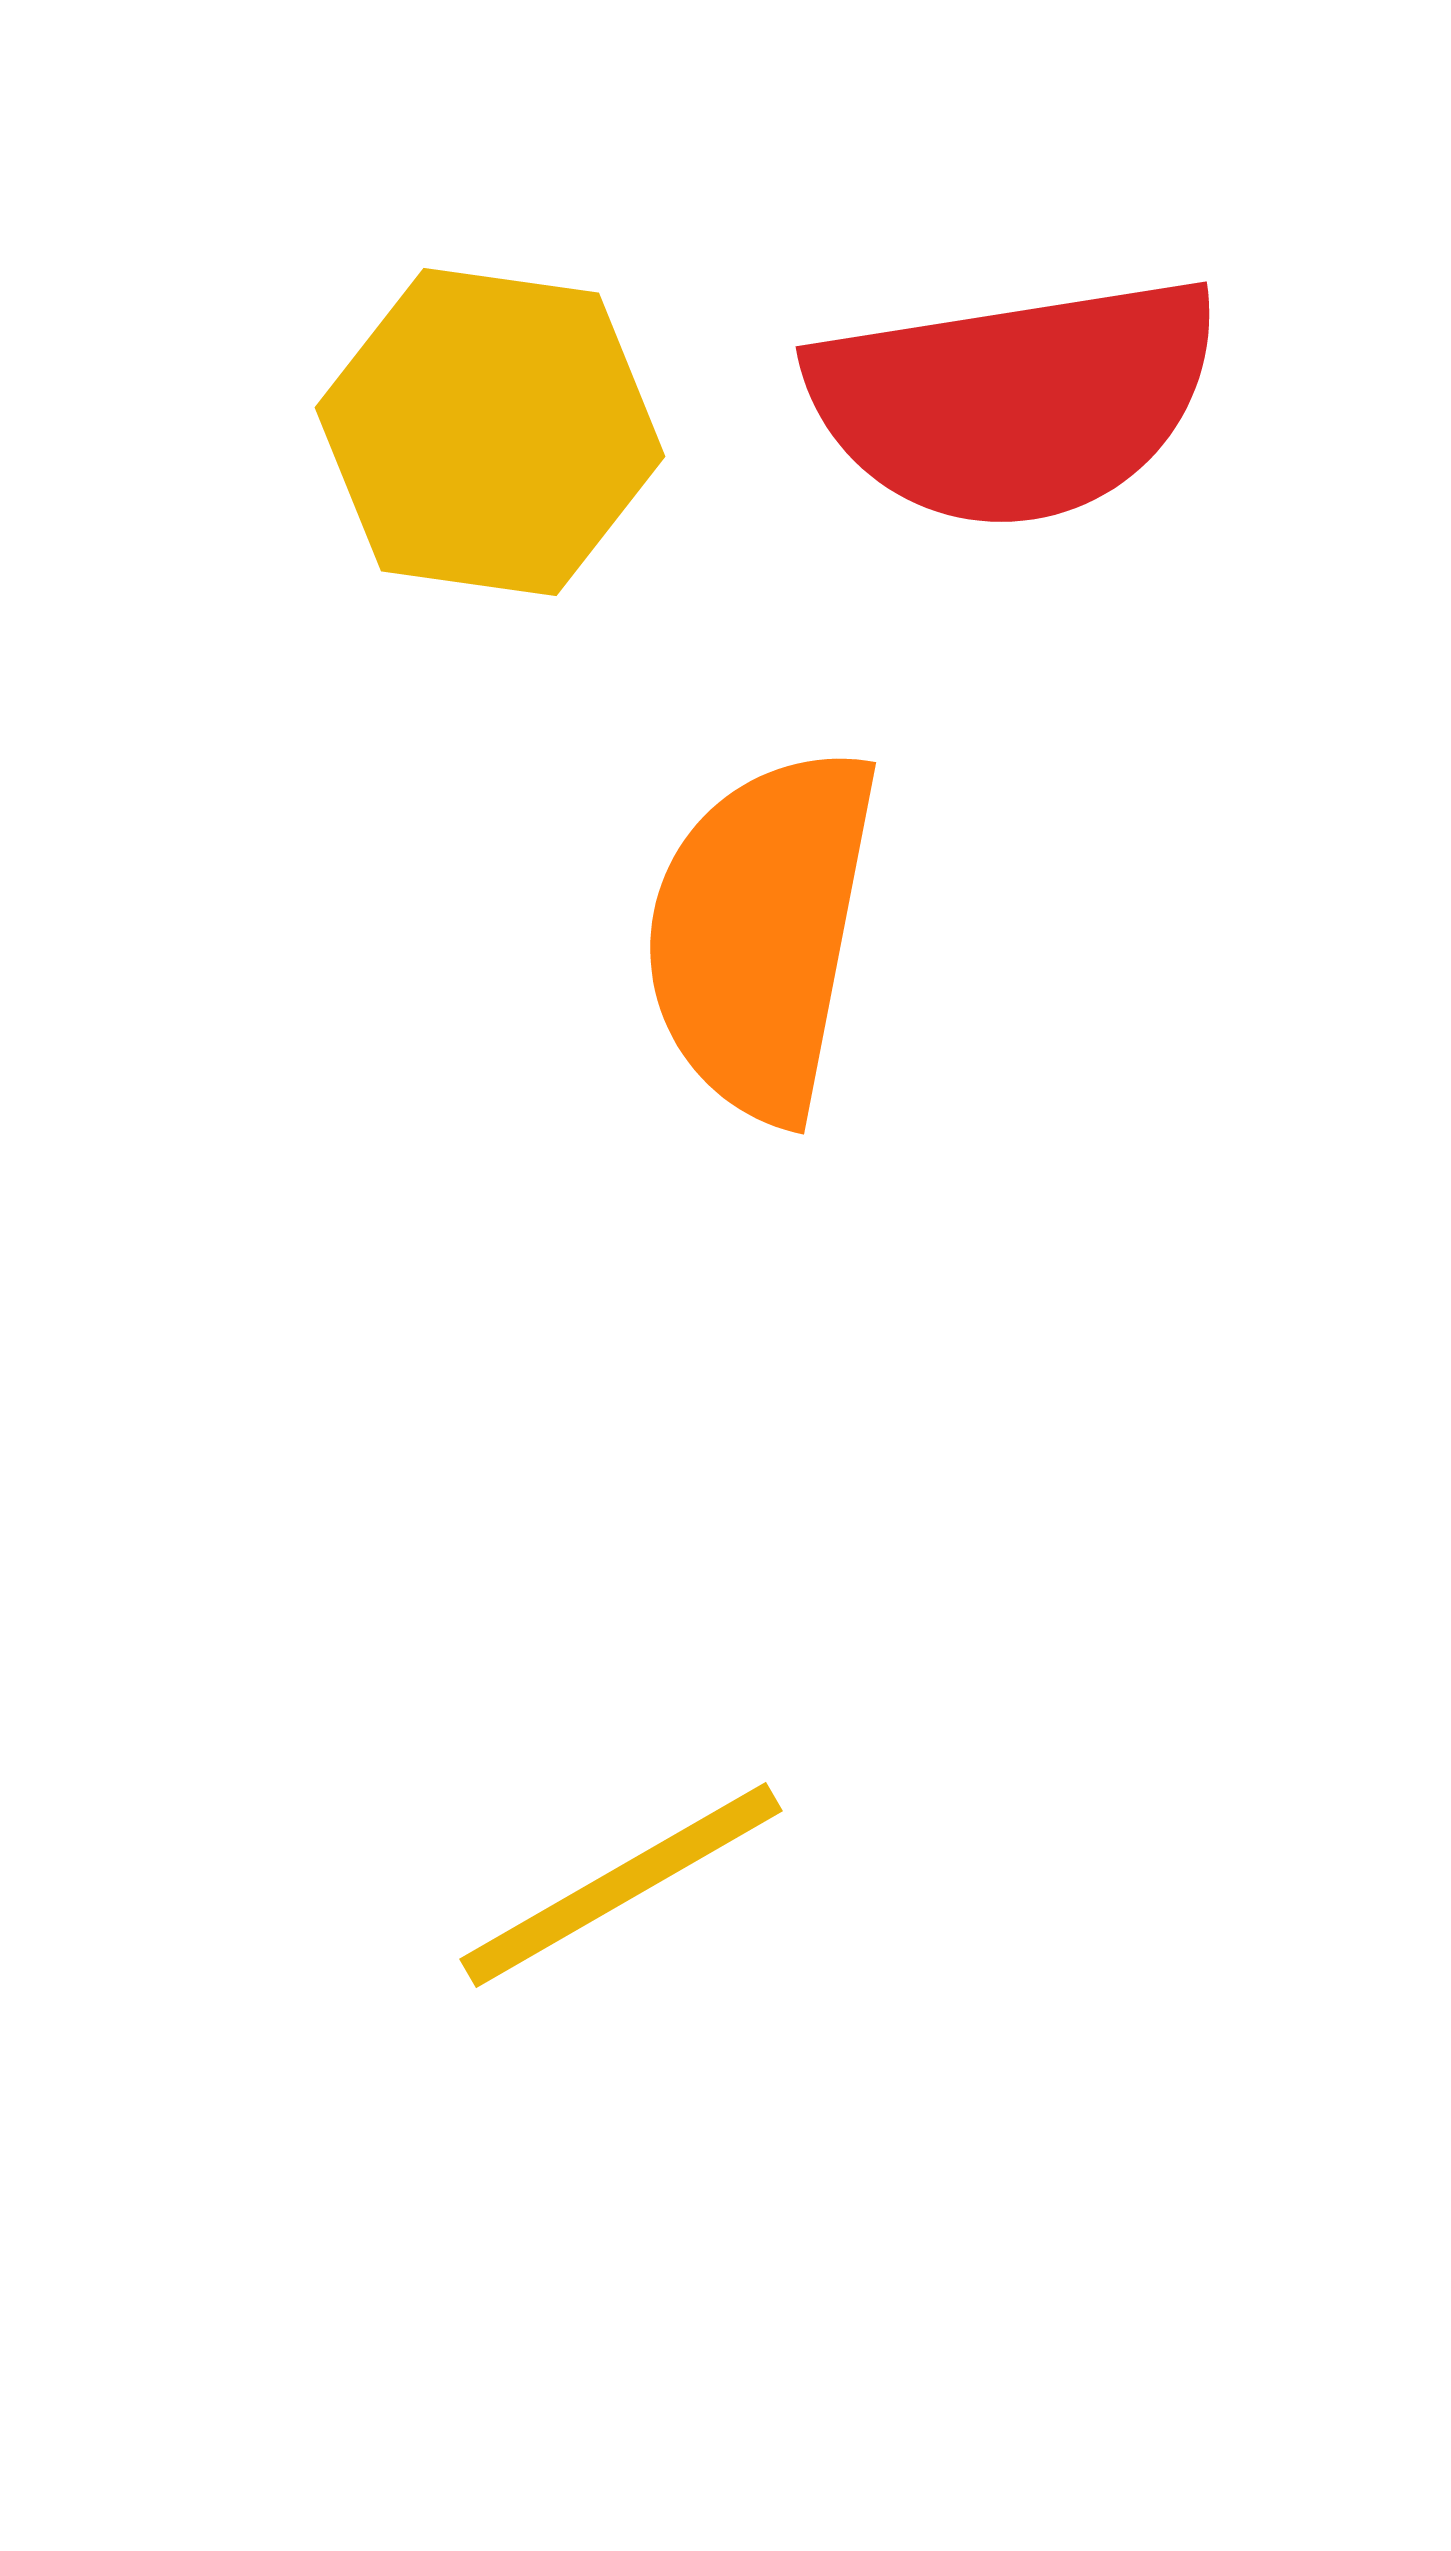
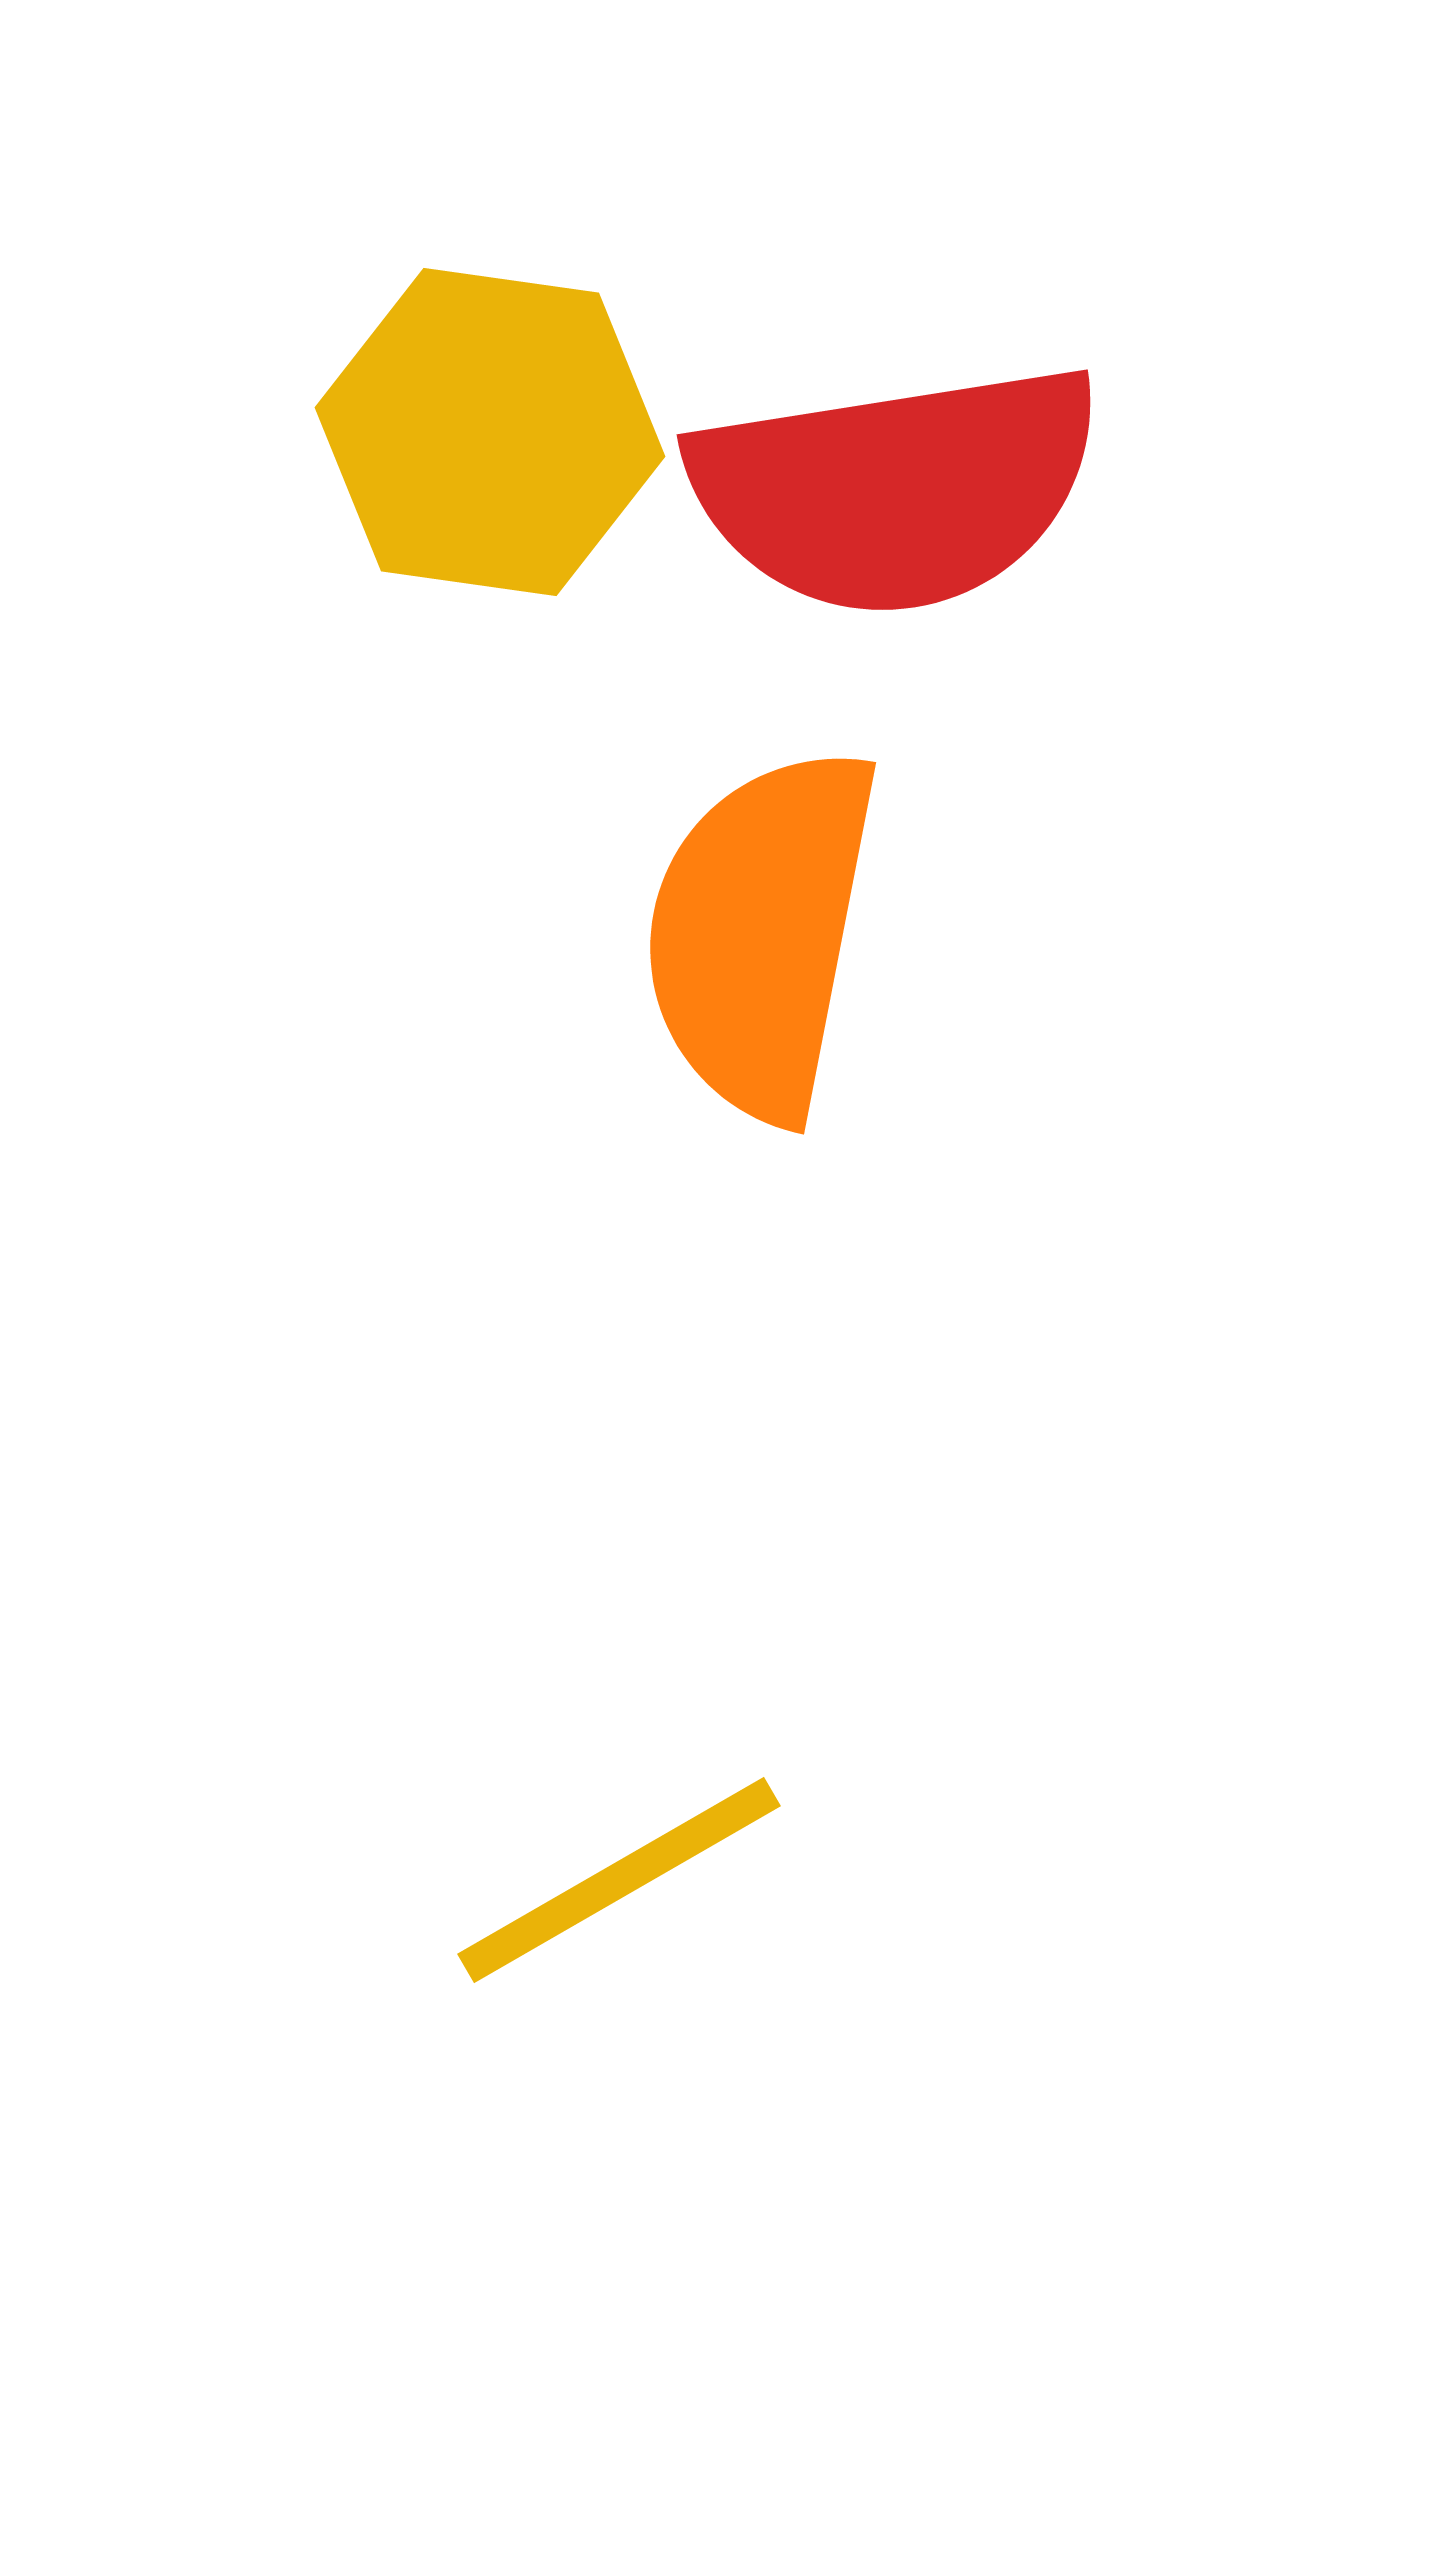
red semicircle: moved 119 px left, 88 px down
yellow line: moved 2 px left, 5 px up
